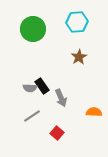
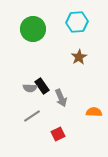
red square: moved 1 px right, 1 px down; rotated 24 degrees clockwise
